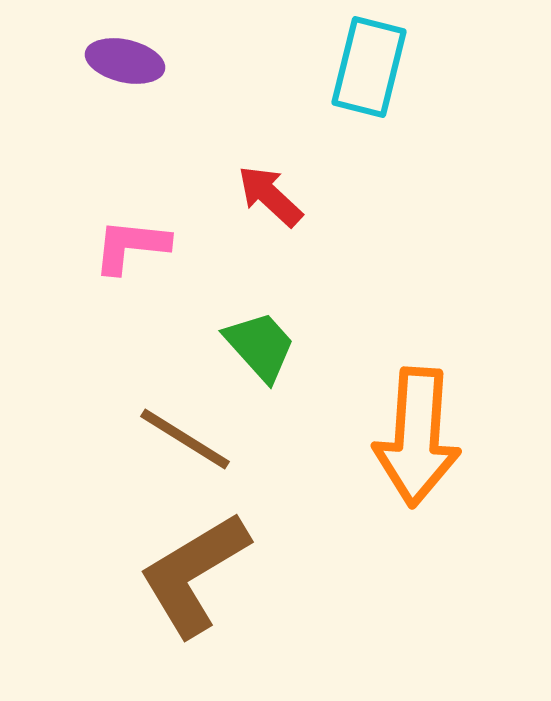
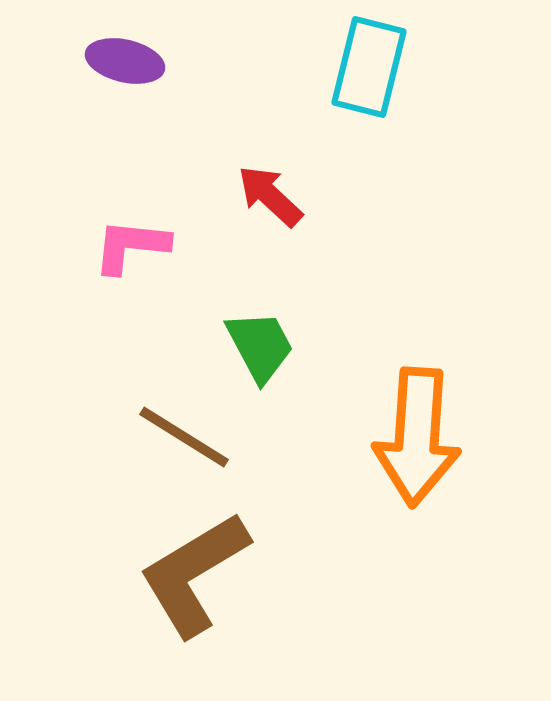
green trapezoid: rotated 14 degrees clockwise
brown line: moved 1 px left, 2 px up
